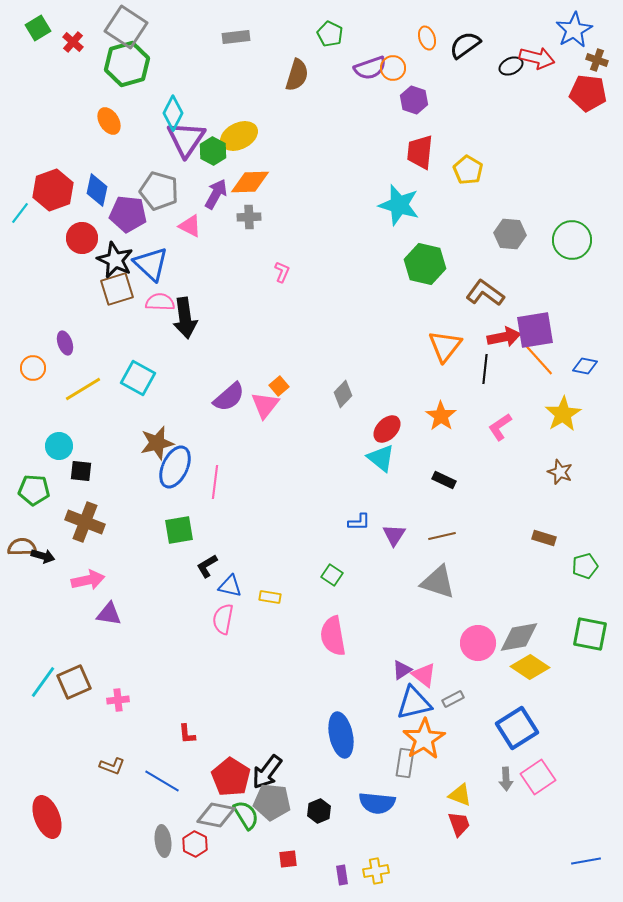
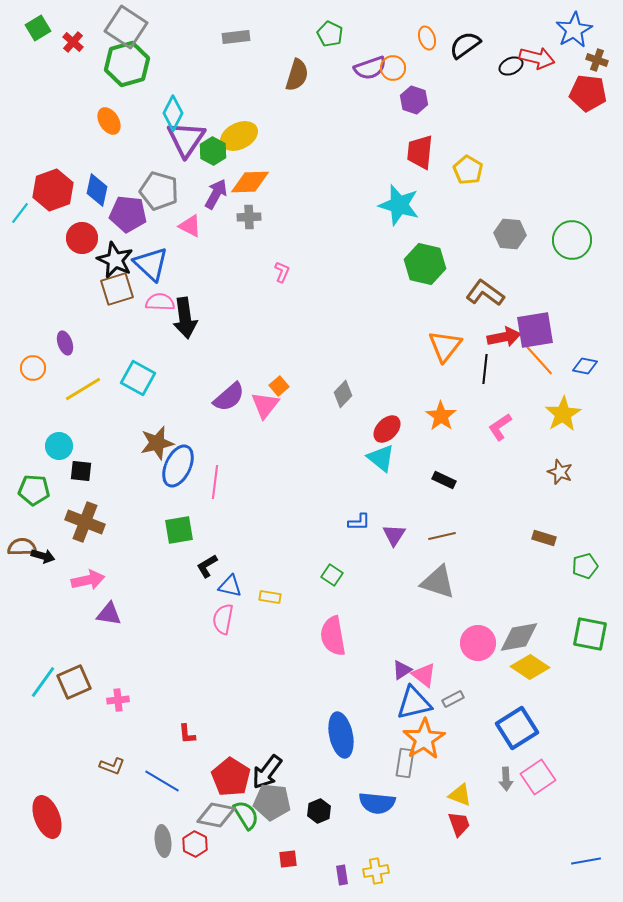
blue ellipse at (175, 467): moved 3 px right, 1 px up
